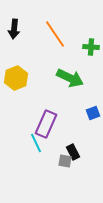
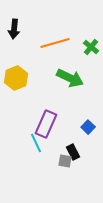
orange line: moved 9 px down; rotated 72 degrees counterclockwise
green cross: rotated 35 degrees clockwise
blue square: moved 5 px left, 14 px down; rotated 24 degrees counterclockwise
